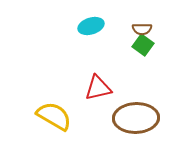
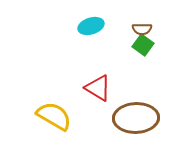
red triangle: rotated 44 degrees clockwise
